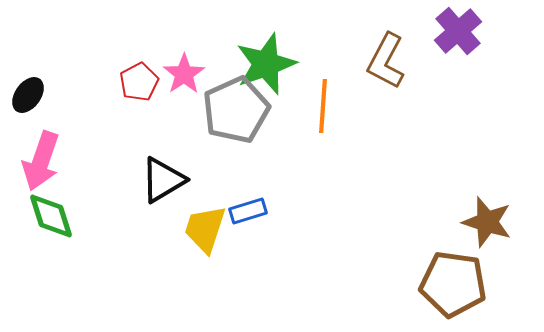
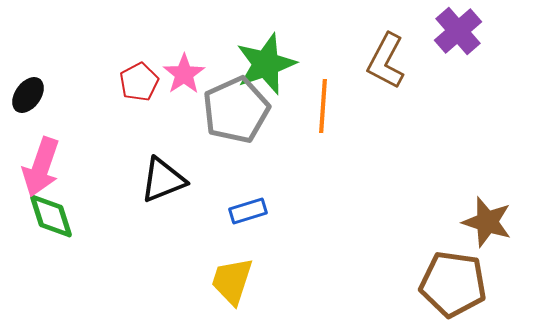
pink arrow: moved 6 px down
black triangle: rotated 9 degrees clockwise
yellow trapezoid: moved 27 px right, 52 px down
